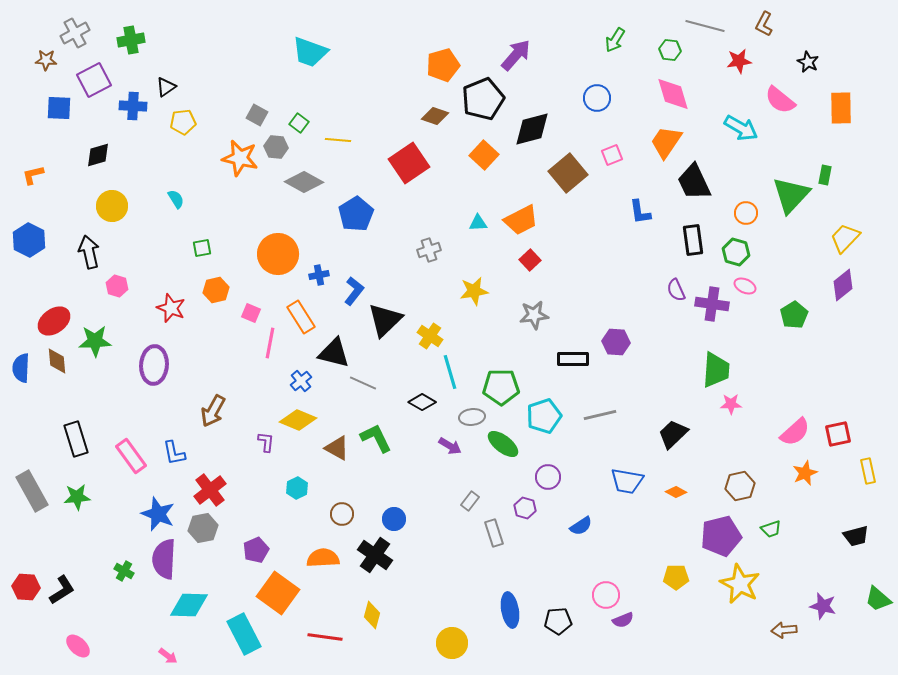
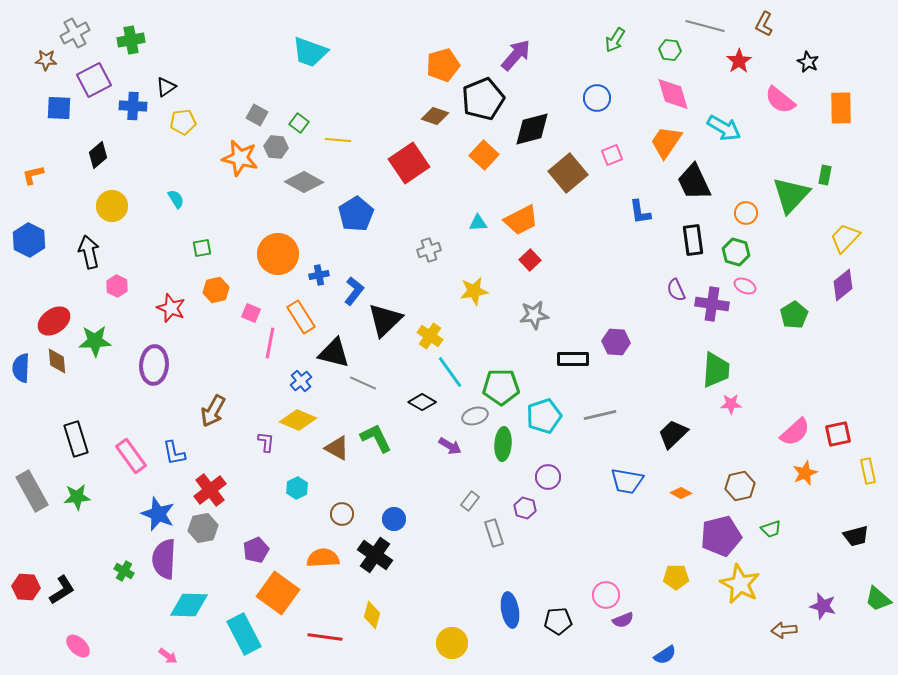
red star at (739, 61): rotated 25 degrees counterclockwise
cyan arrow at (741, 128): moved 17 px left
black diamond at (98, 155): rotated 24 degrees counterclockwise
pink hexagon at (117, 286): rotated 10 degrees clockwise
cyan line at (450, 372): rotated 20 degrees counterclockwise
gray ellipse at (472, 417): moved 3 px right, 1 px up; rotated 10 degrees counterclockwise
green ellipse at (503, 444): rotated 56 degrees clockwise
orange diamond at (676, 492): moved 5 px right, 1 px down
blue semicircle at (581, 526): moved 84 px right, 129 px down
